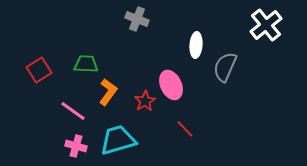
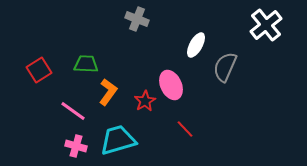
white ellipse: rotated 25 degrees clockwise
